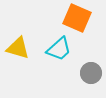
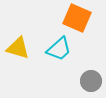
gray circle: moved 8 px down
